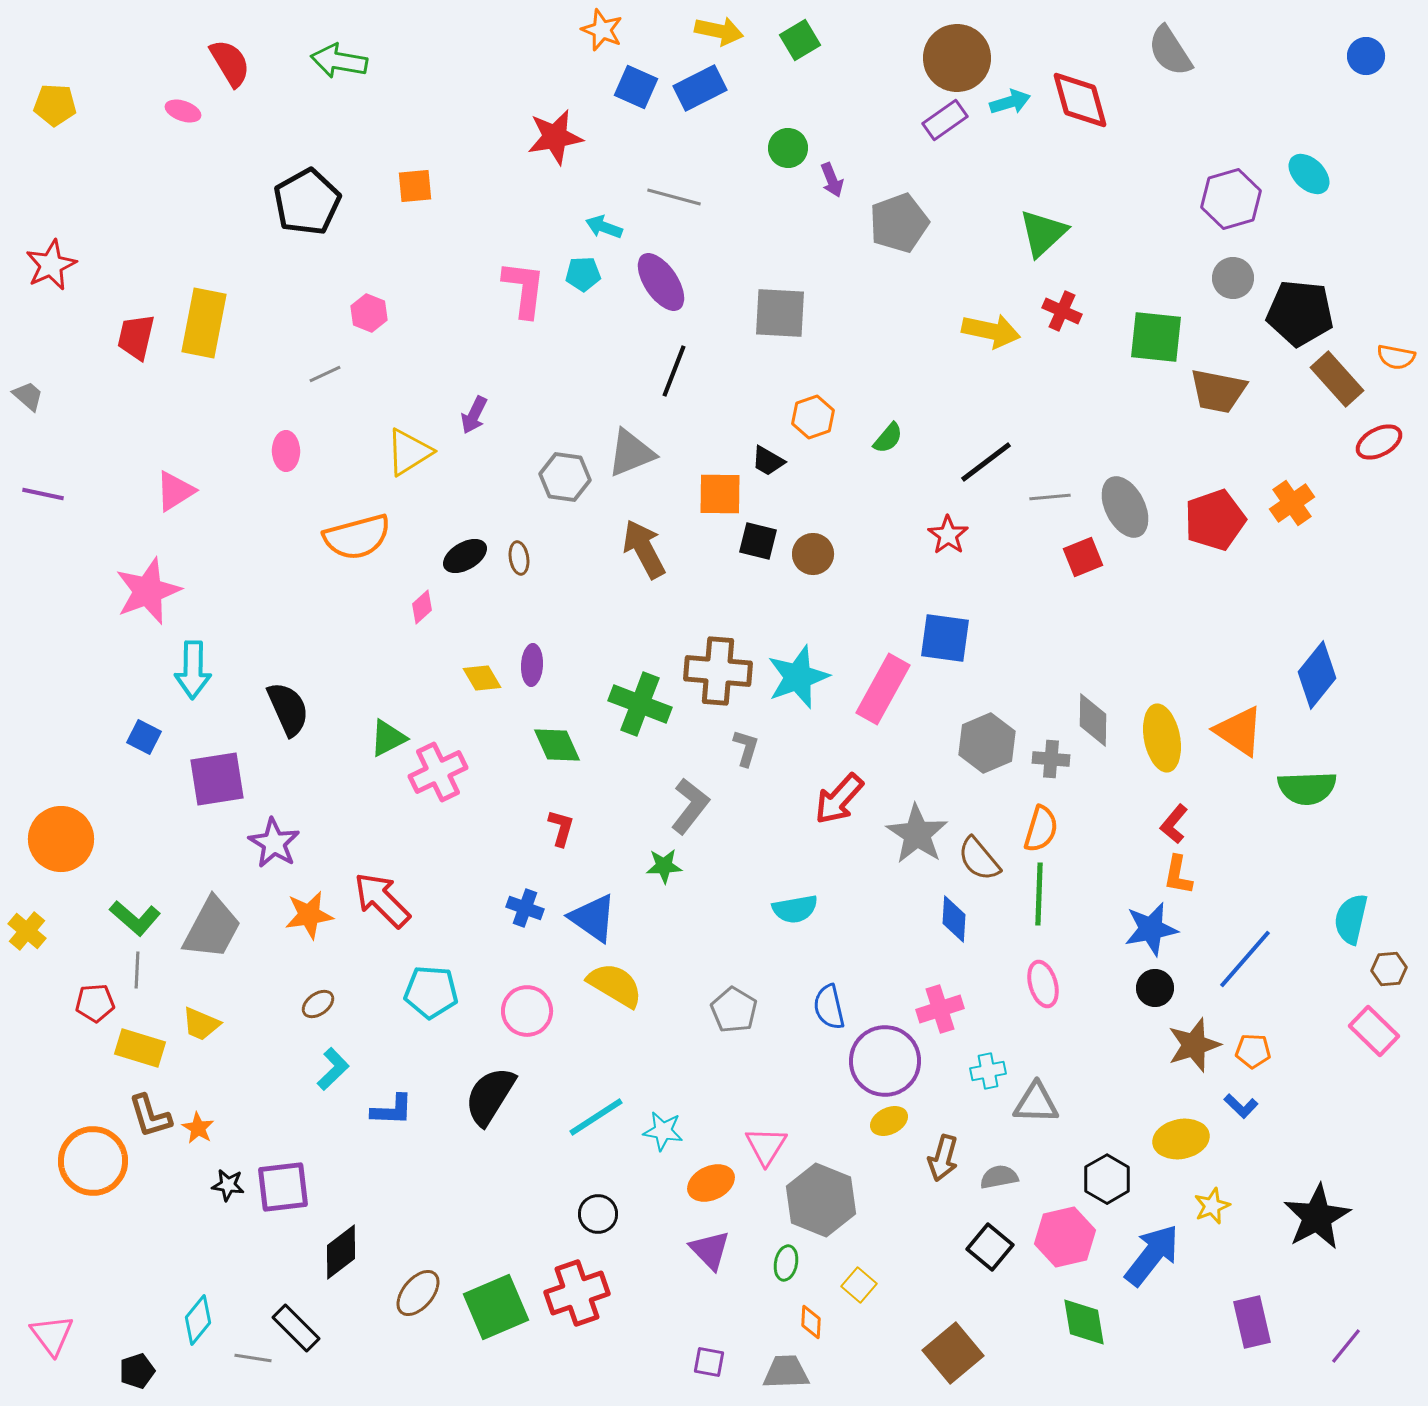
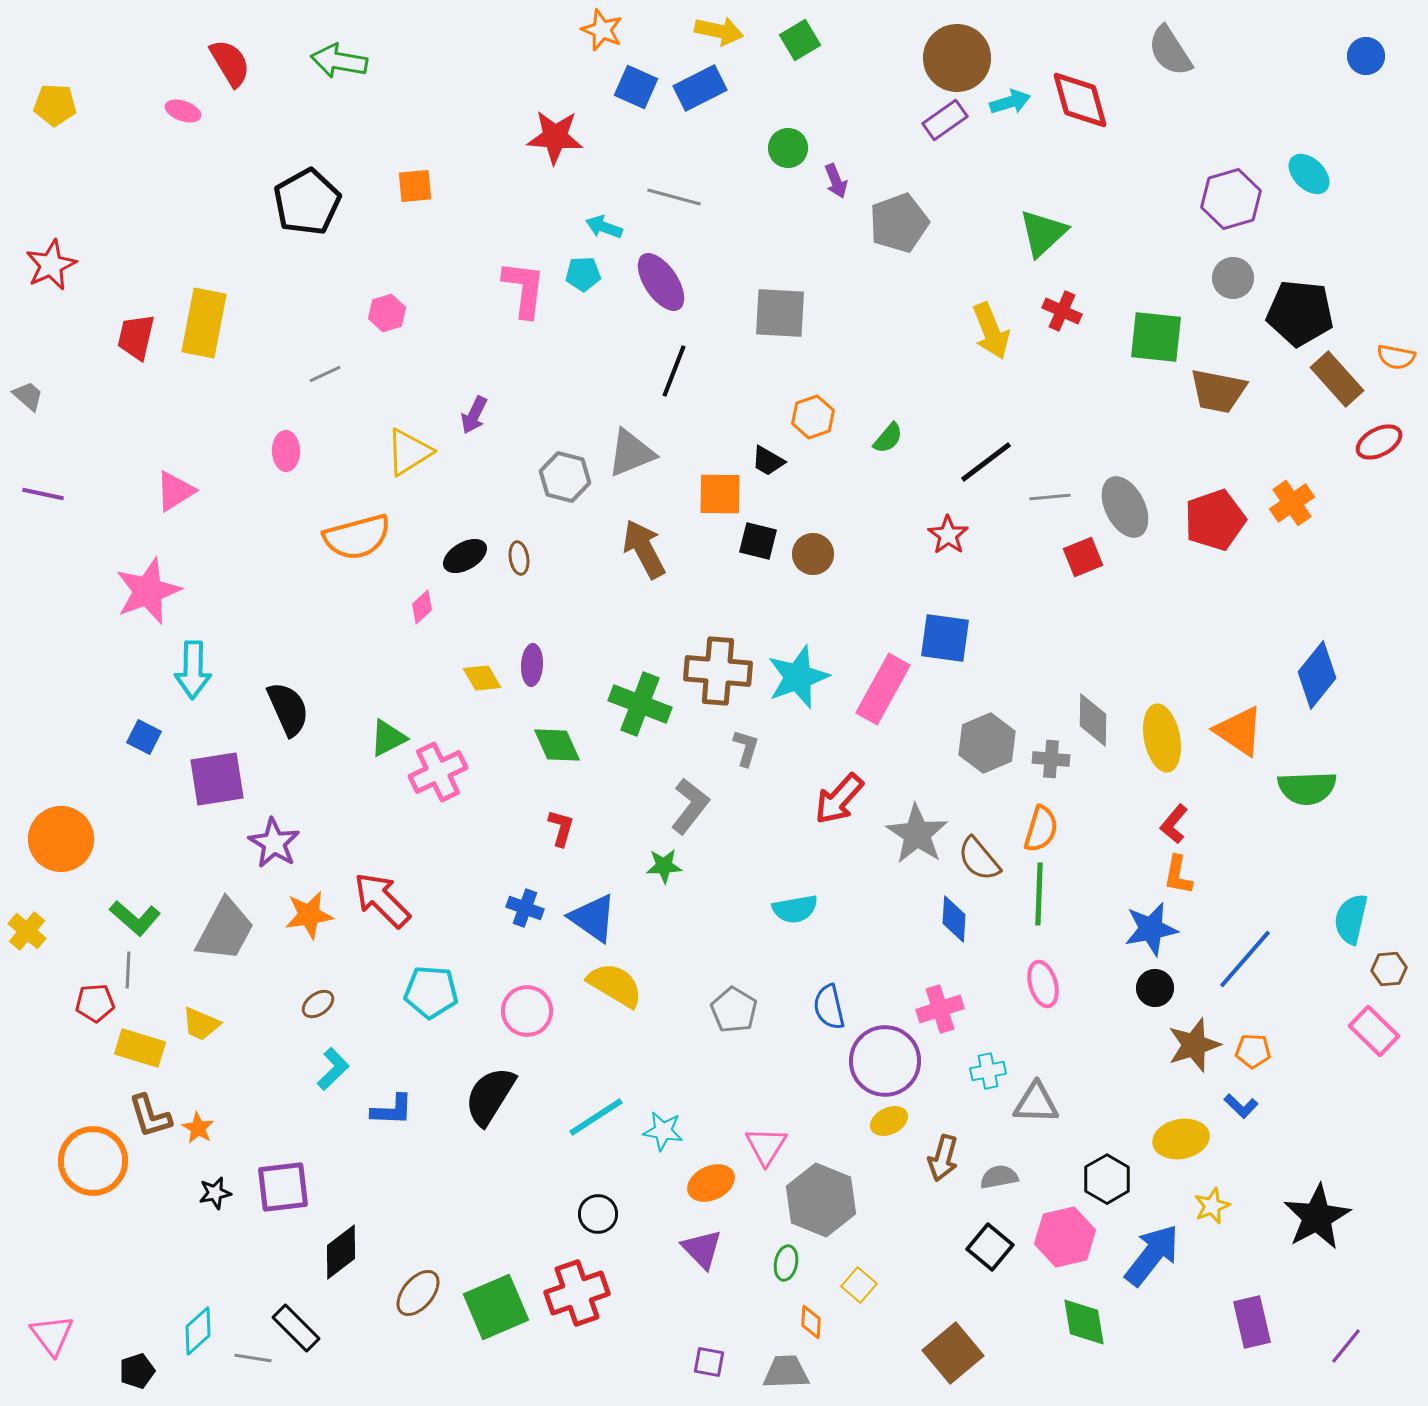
red star at (555, 137): rotated 14 degrees clockwise
purple arrow at (832, 180): moved 4 px right, 1 px down
pink hexagon at (369, 313): moved 18 px right; rotated 21 degrees clockwise
yellow arrow at (991, 331): rotated 56 degrees clockwise
gray hexagon at (565, 477): rotated 6 degrees clockwise
gray trapezoid at (212, 928): moved 13 px right, 2 px down
gray line at (137, 970): moved 9 px left
black star at (228, 1185): moved 13 px left, 8 px down; rotated 20 degrees counterclockwise
purple triangle at (710, 1250): moved 8 px left, 1 px up
cyan diamond at (198, 1320): moved 11 px down; rotated 9 degrees clockwise
